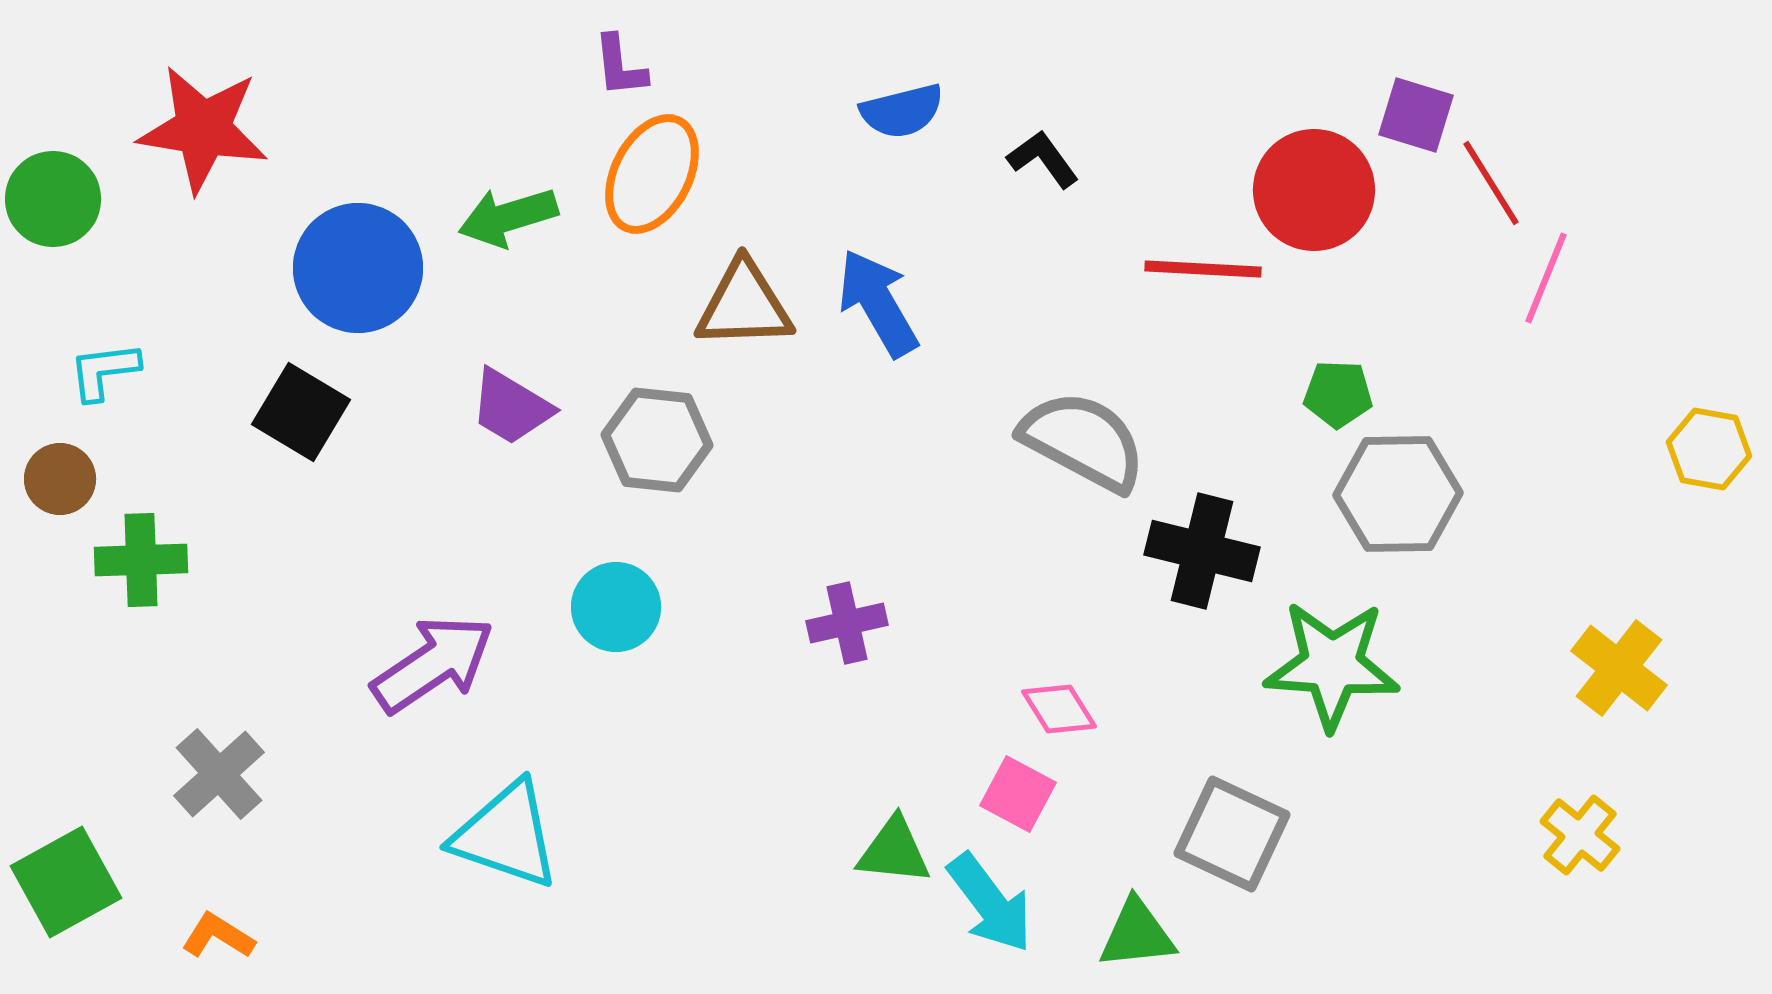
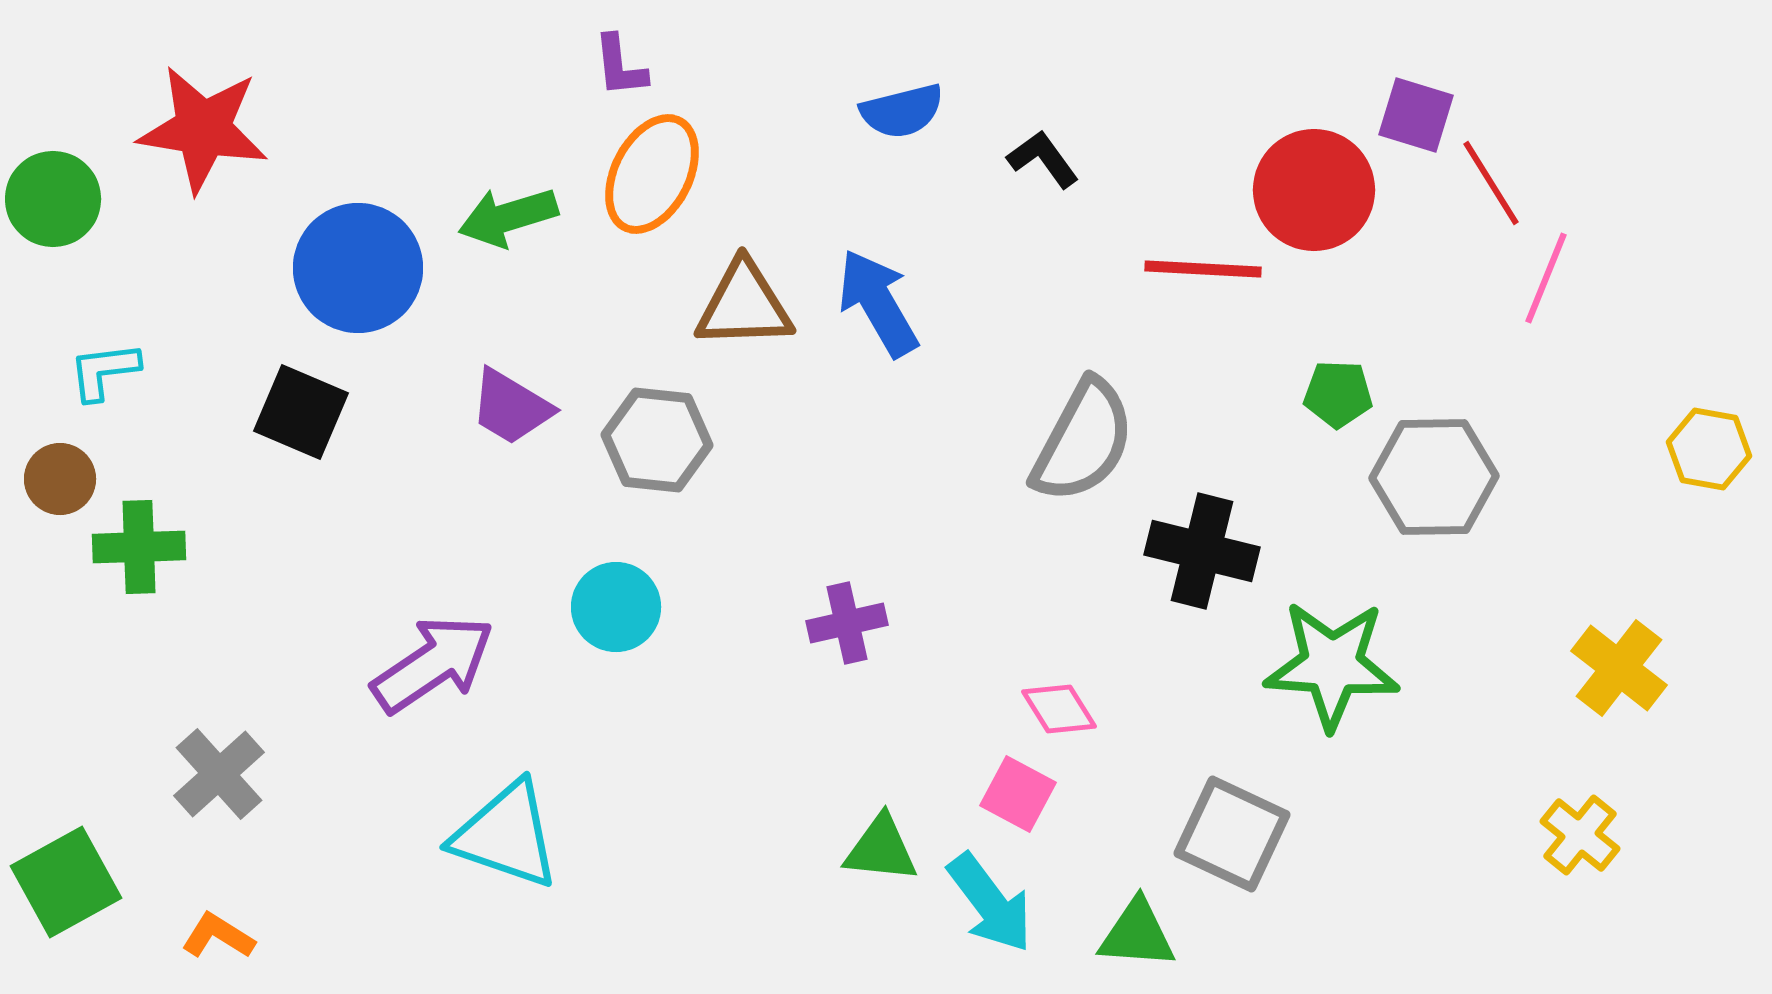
black square at (301, 412): rotated 8 degrees counterclockwise
gray semicircle at (1083, 441): rotated 90 degrees clockwise
gray hexagon at (1398, 494): moved 36 px right, 17 px up
green cross at (141, 560): moved 2 px left, 13 px up
green triangle at (894, 851): moved 13 px left, 2 px up
green triangle at (1137, 934): rotated 10 degrees clockwise
